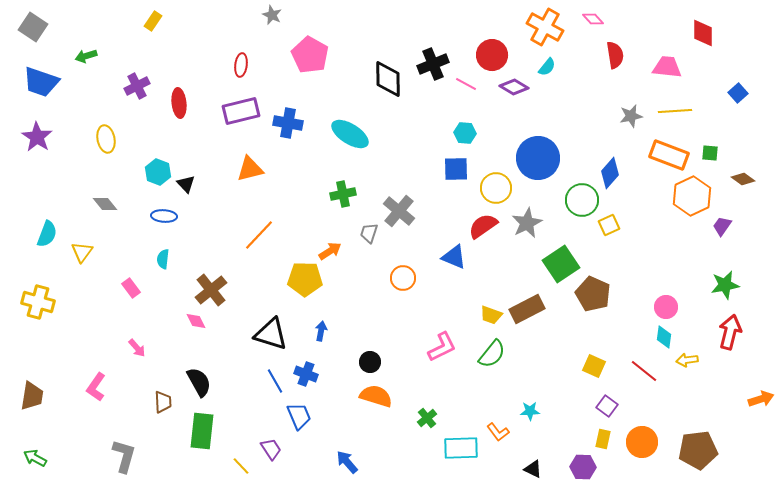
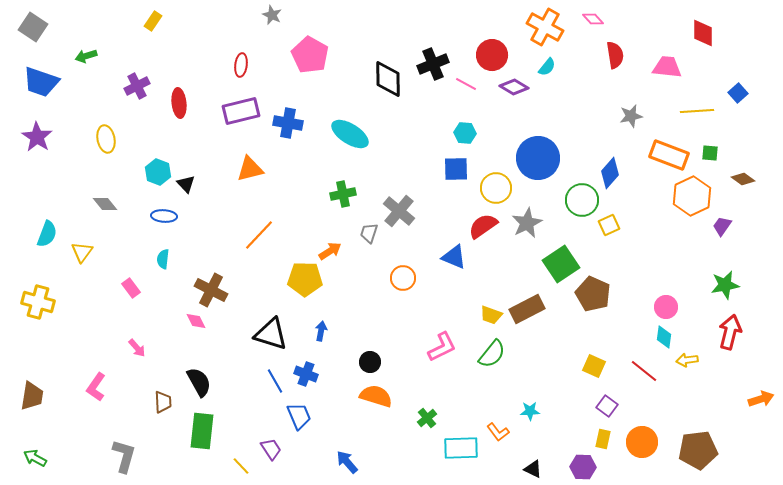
yellow line at (675, 111): moved 22 px right
brown cross at (211, 290): rotated 24 degrees counterclockwise
